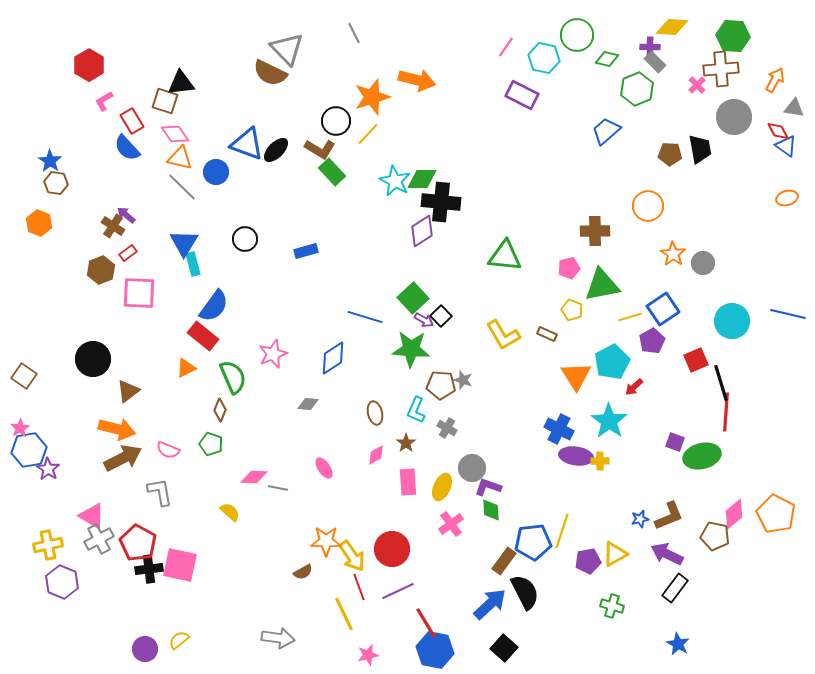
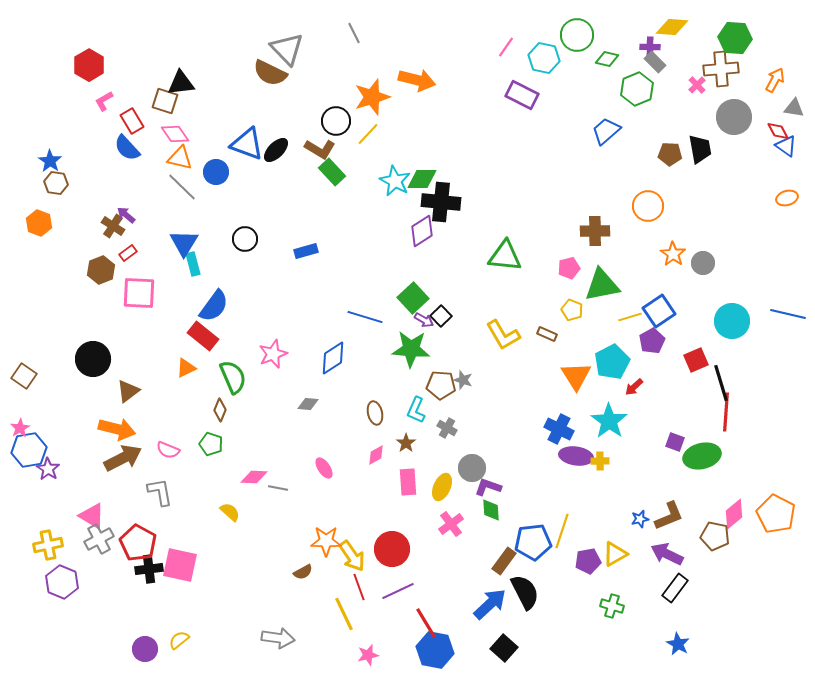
green hexagon at (733, 36): moved 2 px right, 2 px down
blue square at (663, 309): moved 4 px left, 2 px down
